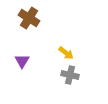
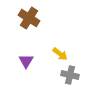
yellow arrow: moved 6 px left, 1 px down
purple triangle: moved 4 px right
